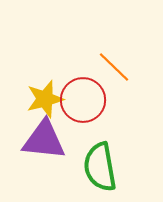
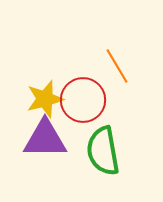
orange line: moved 3 px right, 1 px up; rotated 15 degrees clockwise
purple triangle: moved 1 px right, 1 px up; rotated 6 degrees counterclockwise
green semicircle: moved 3 px right, 16 px up
